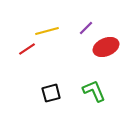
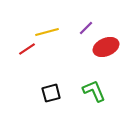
yellow line: moved 1 px down
